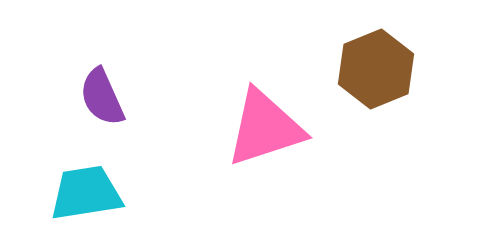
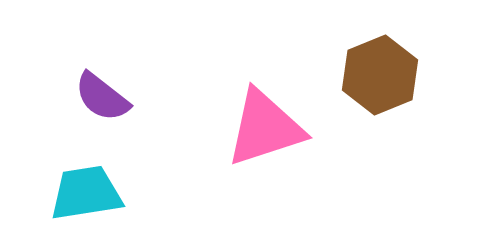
brown hexagon: moved 4 px right, 6 px down
purple semicircle: rotated 28 degrees counterclockwise
